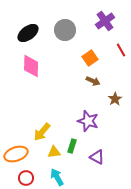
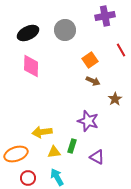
purple cross: moved 5 px up; rotated 24 degrees clockwise
black ellipse: rotated 10 degrees clockwise
orange square: moved 2 px down
yellow arrow: rotated 42 degrees clockwise
red circle: moved 2 px right
